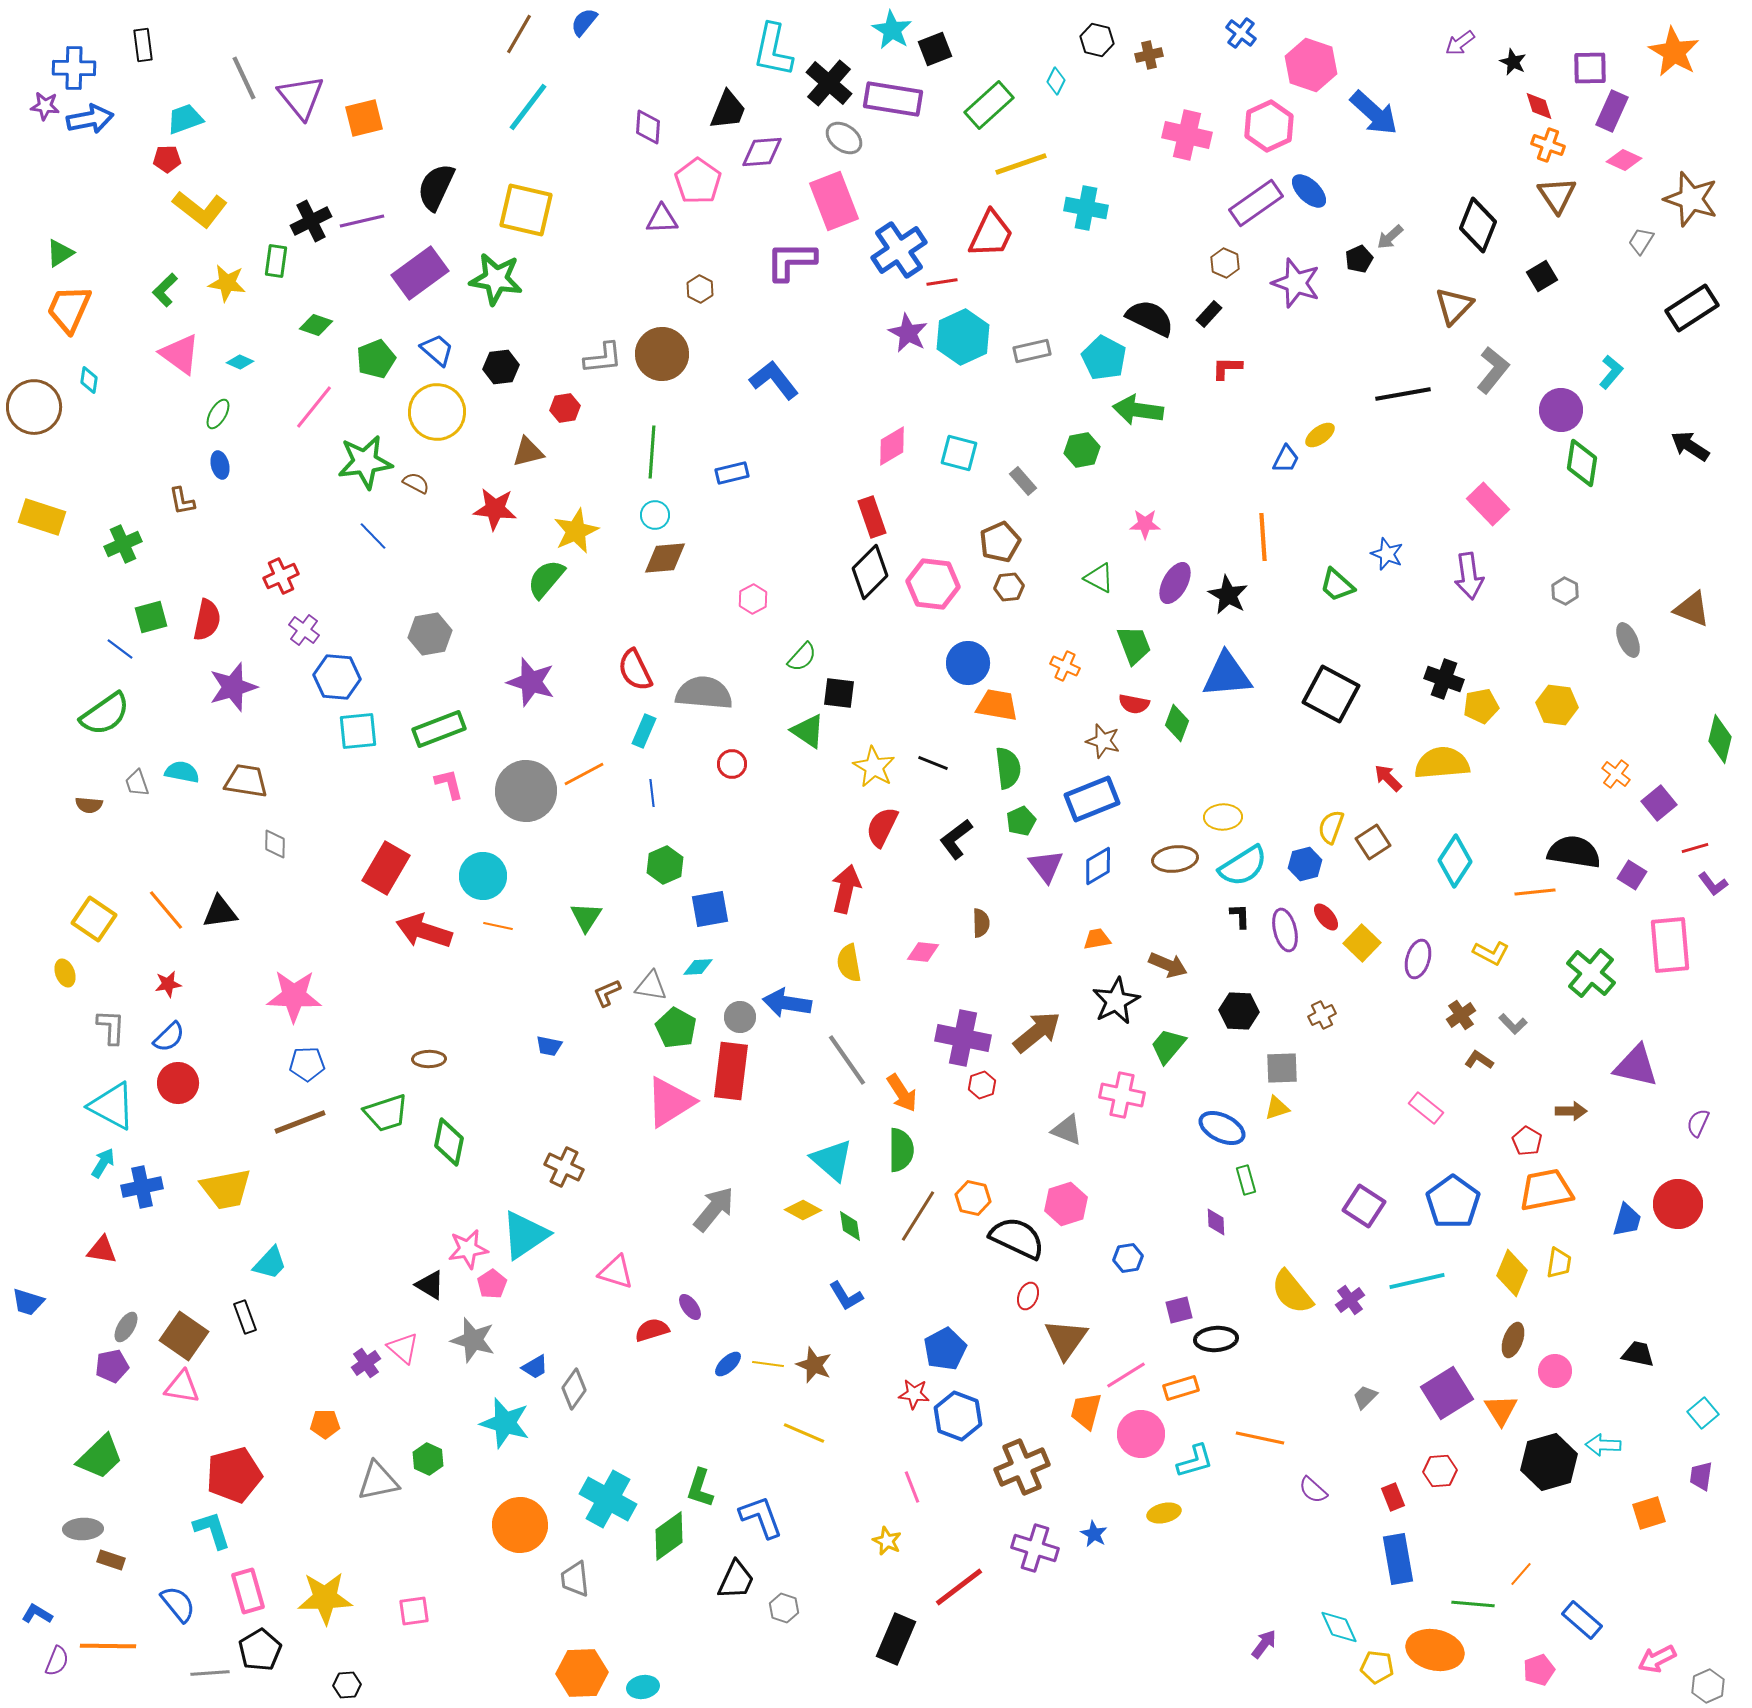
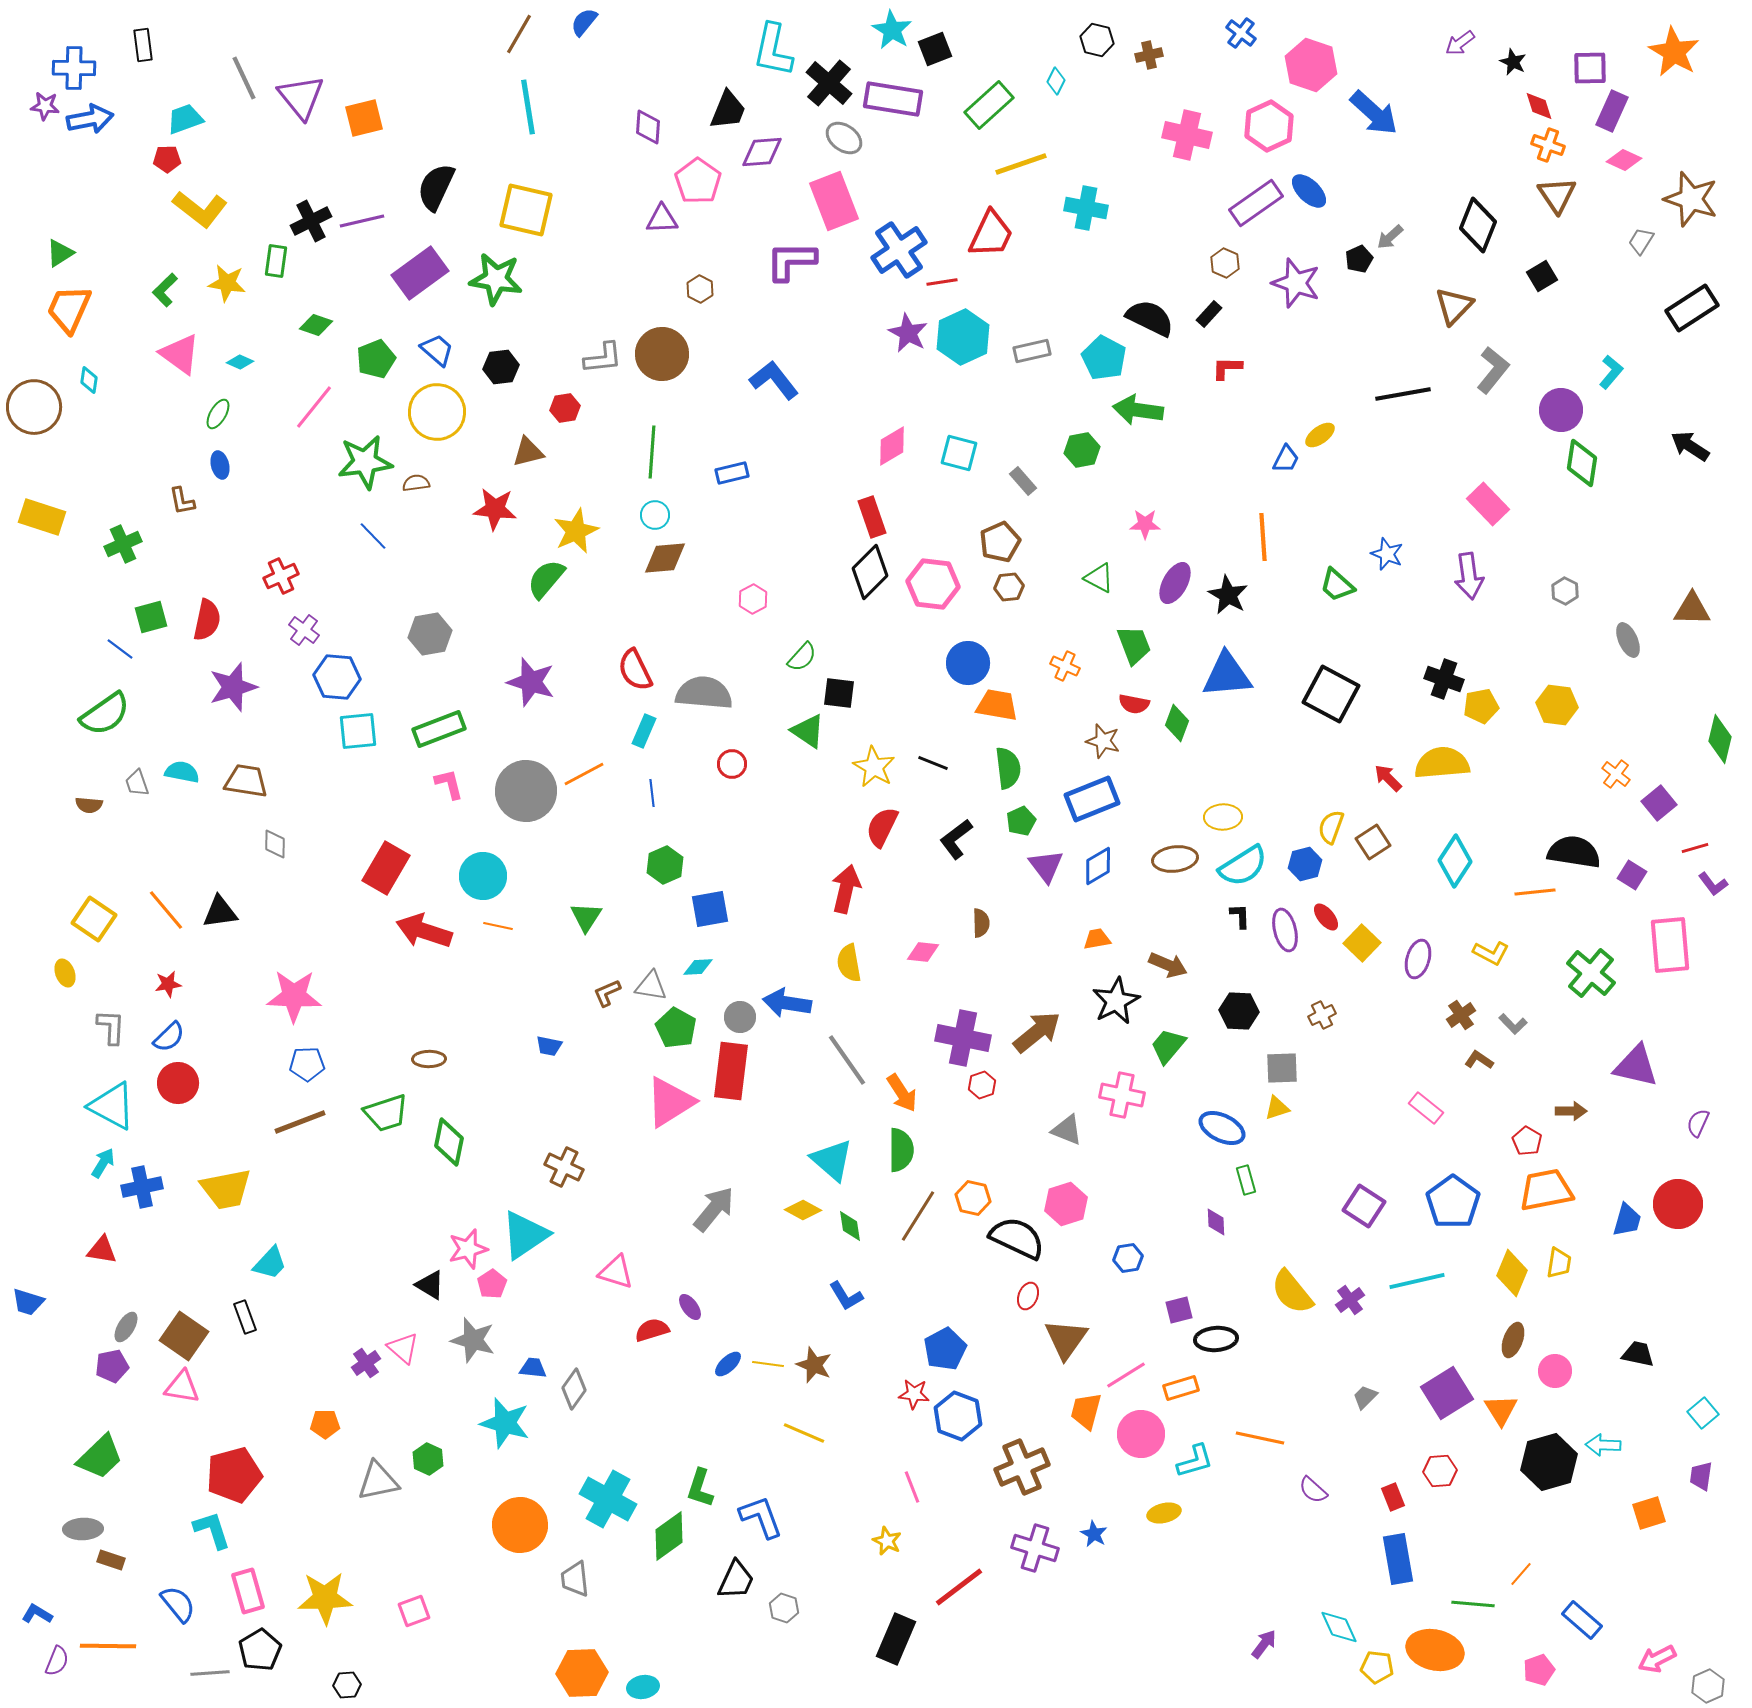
cyan line at (528, 107): rotated 46 degrees counterclockwise
brown semicircle at (416, 483): rotated 36 degrees counterclockwise
brown triangle at (1692, 609): rotated 21 degrees counterclockwise
pink star at (468, 1249): rotated 6 degrees counterclockwise
blue trapezoid at (535, 1367): moved 2 px left, 1 px down; rotated 144 degrees counterclockwise
pink square at (414, 1611): rotated 12 degrees counterclockwise
